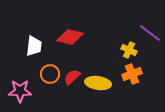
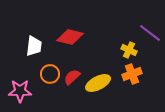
yellow ellipse: rotated 35 degrees counterclockwise
